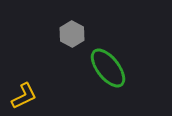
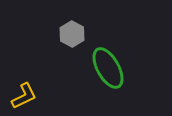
green ellipse: rotated 9 degrees clockwise
